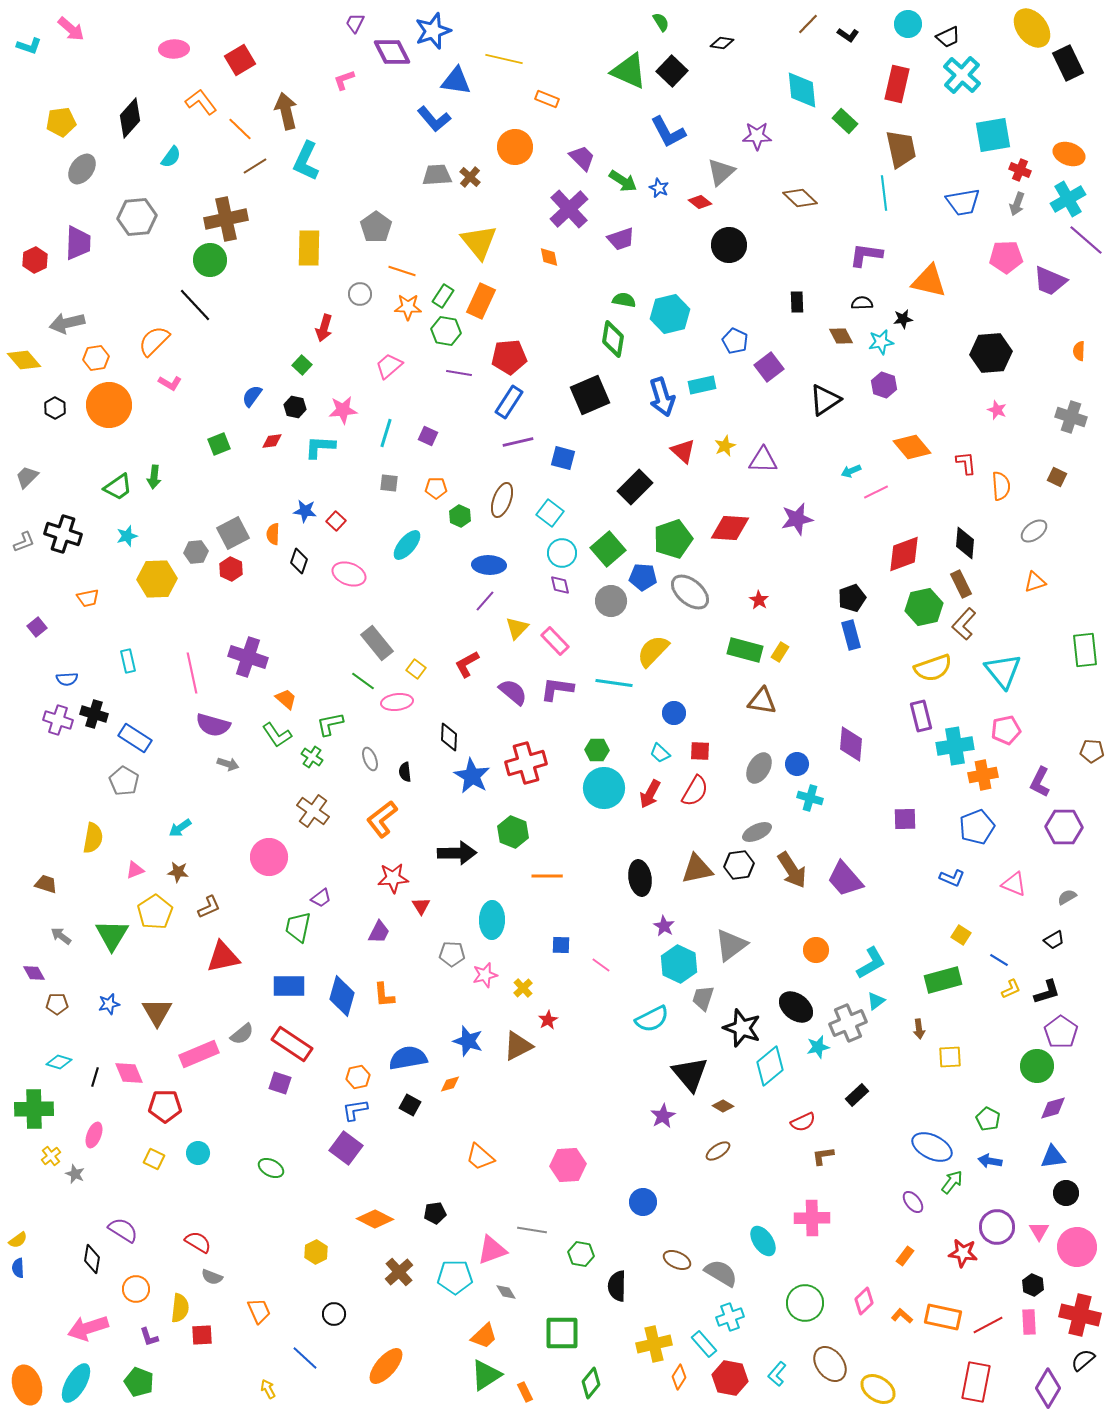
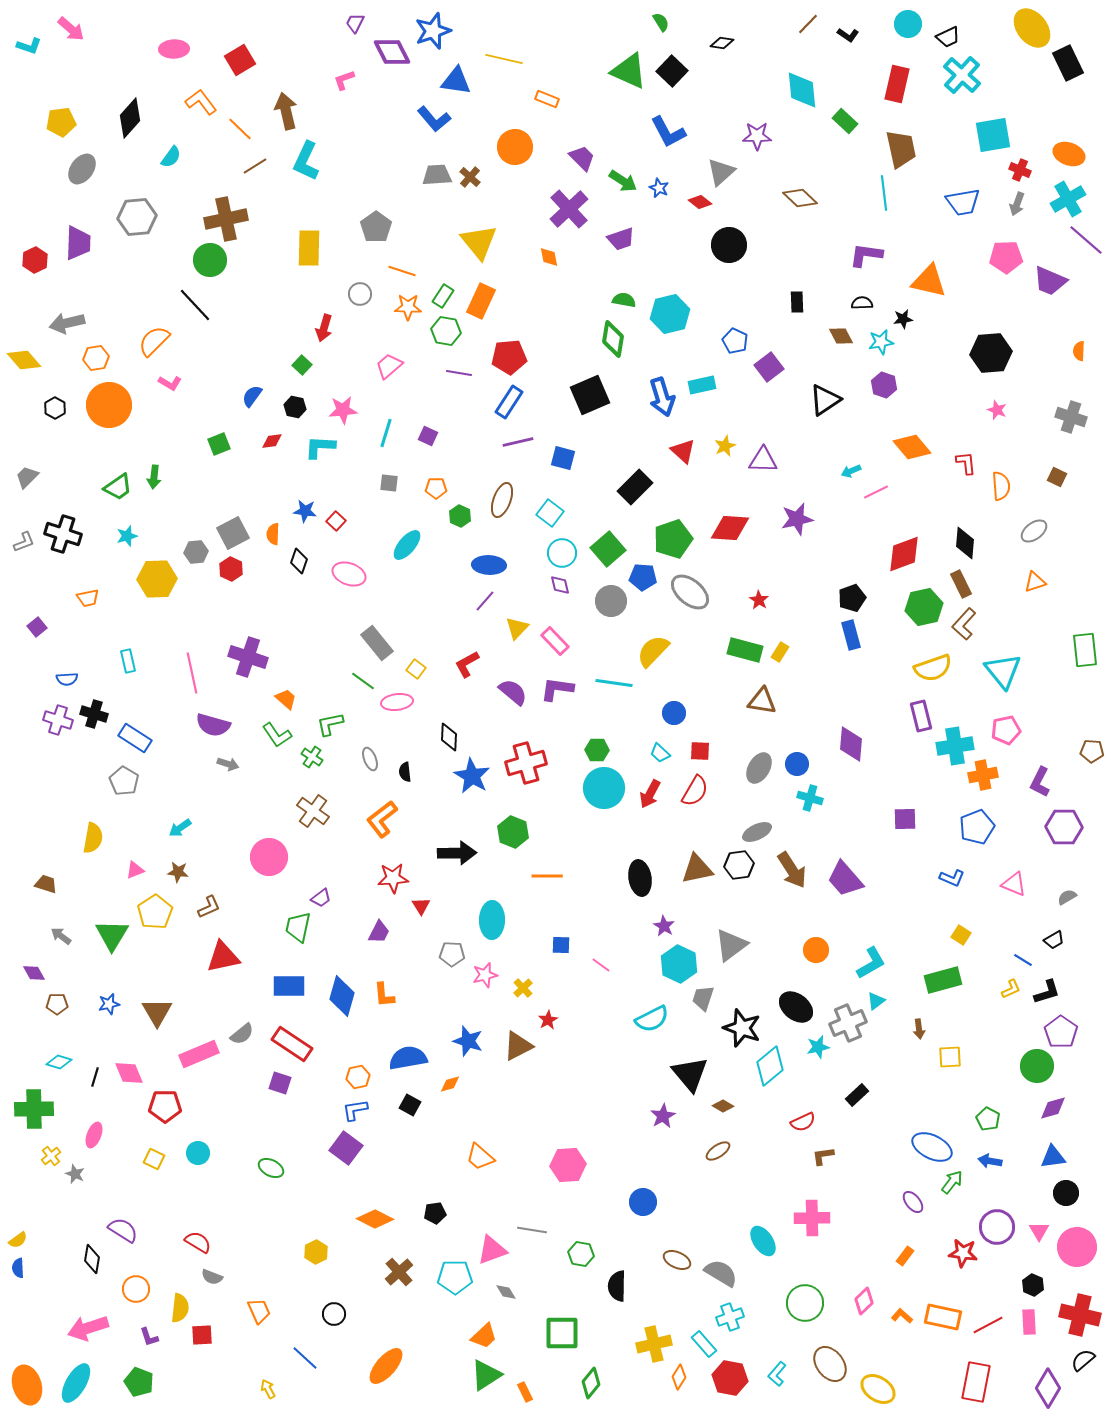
blue line at (999, 960): moved 24 px right
